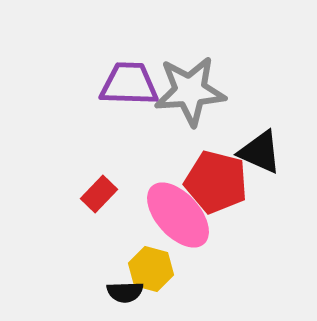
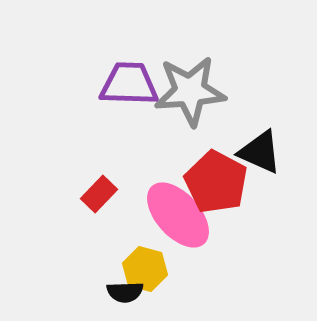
red pentagon: rotated 14 degrees clockwise
yellow hexagon: moved 6 px left
